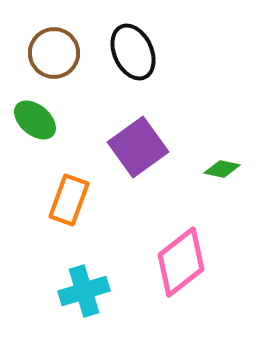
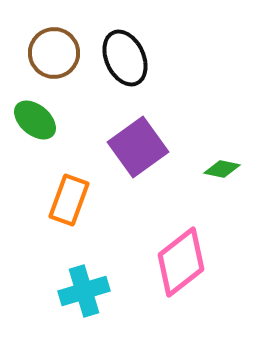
black ellipse: moved 8 px left, 6 px down
